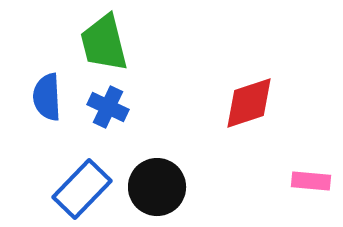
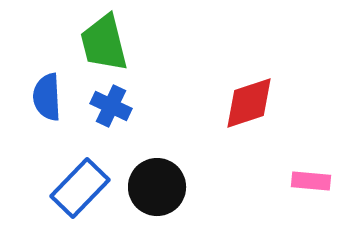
blue cross: moved 3 px right, 1 px up
blue rectangle: moved 2 px left, 1 px up
